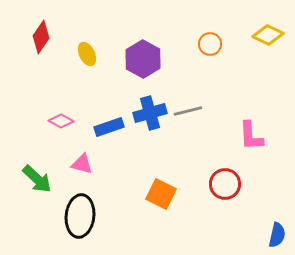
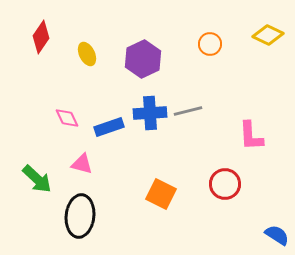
purple hexagon: rotated 6 degrees clockwise
blue cross: rotated 12 degrees clockwise
pink diamond: moved 6 px right, 3 px up; rotated 35 degrees clockwise
blue semicircle: rotated 70 degrees counterclockwise
